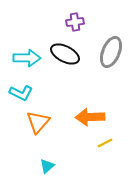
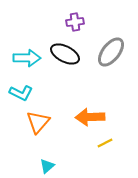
gray ellipse: rotated 16 degrees clockwise
